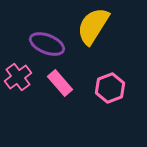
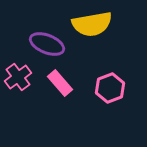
yellow semicircle: moved 1 px left, 2 px up; rotated 132 degrees counterclockwise
